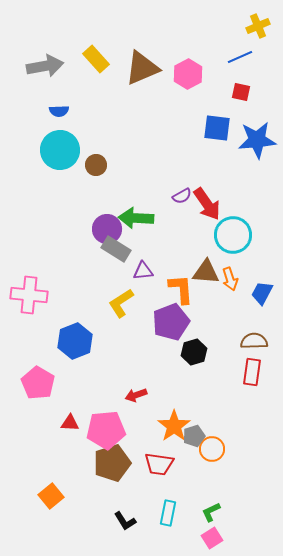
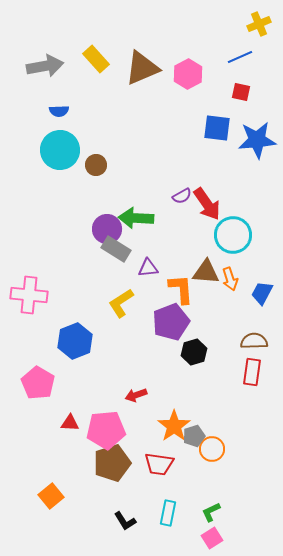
yellow cross at (258, 26): moved 1 px right, 2 px up
purple triangle at (143, 271): moved 5 px right, 3 px up
